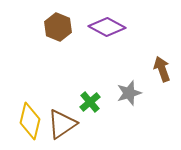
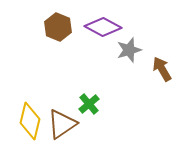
purple diamond: moved 4 px left
brown arrow: rotated 10 degrees counterclockwise
gray star: moved 43 px up
green cross: moved 1 px left, 2 px down
